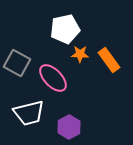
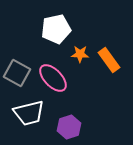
white pentagon: moved 9 px left
gray square: moved 10 px down
purple hexagon: rotated 10 degrees clockwise
